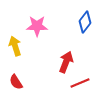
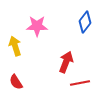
red line: rotated 12 degrees clockwise
